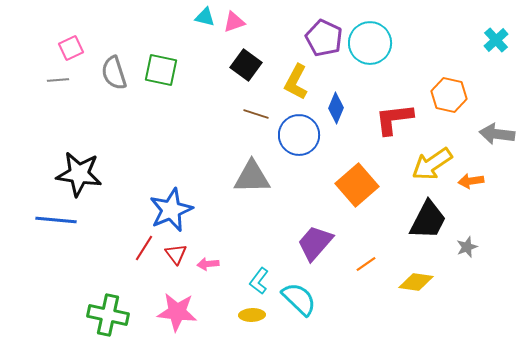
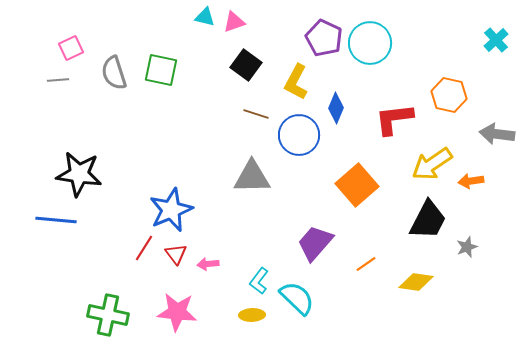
cyan semicircle: moved 2 px left, 1 px up
